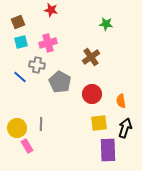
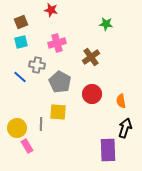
brown square: moved 3 px right
pink cross: moved 9 px right
yellow square: moved 41 px left, 11 px up; rotated 12 degrees clockwise
